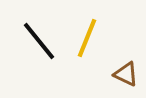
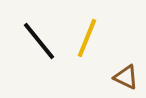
brown triangle: moved 3 px down
